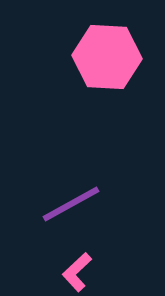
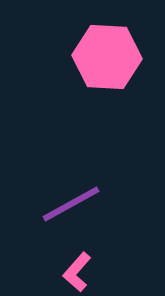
pink L-shape: rotated 6 degrees counterclockwise
